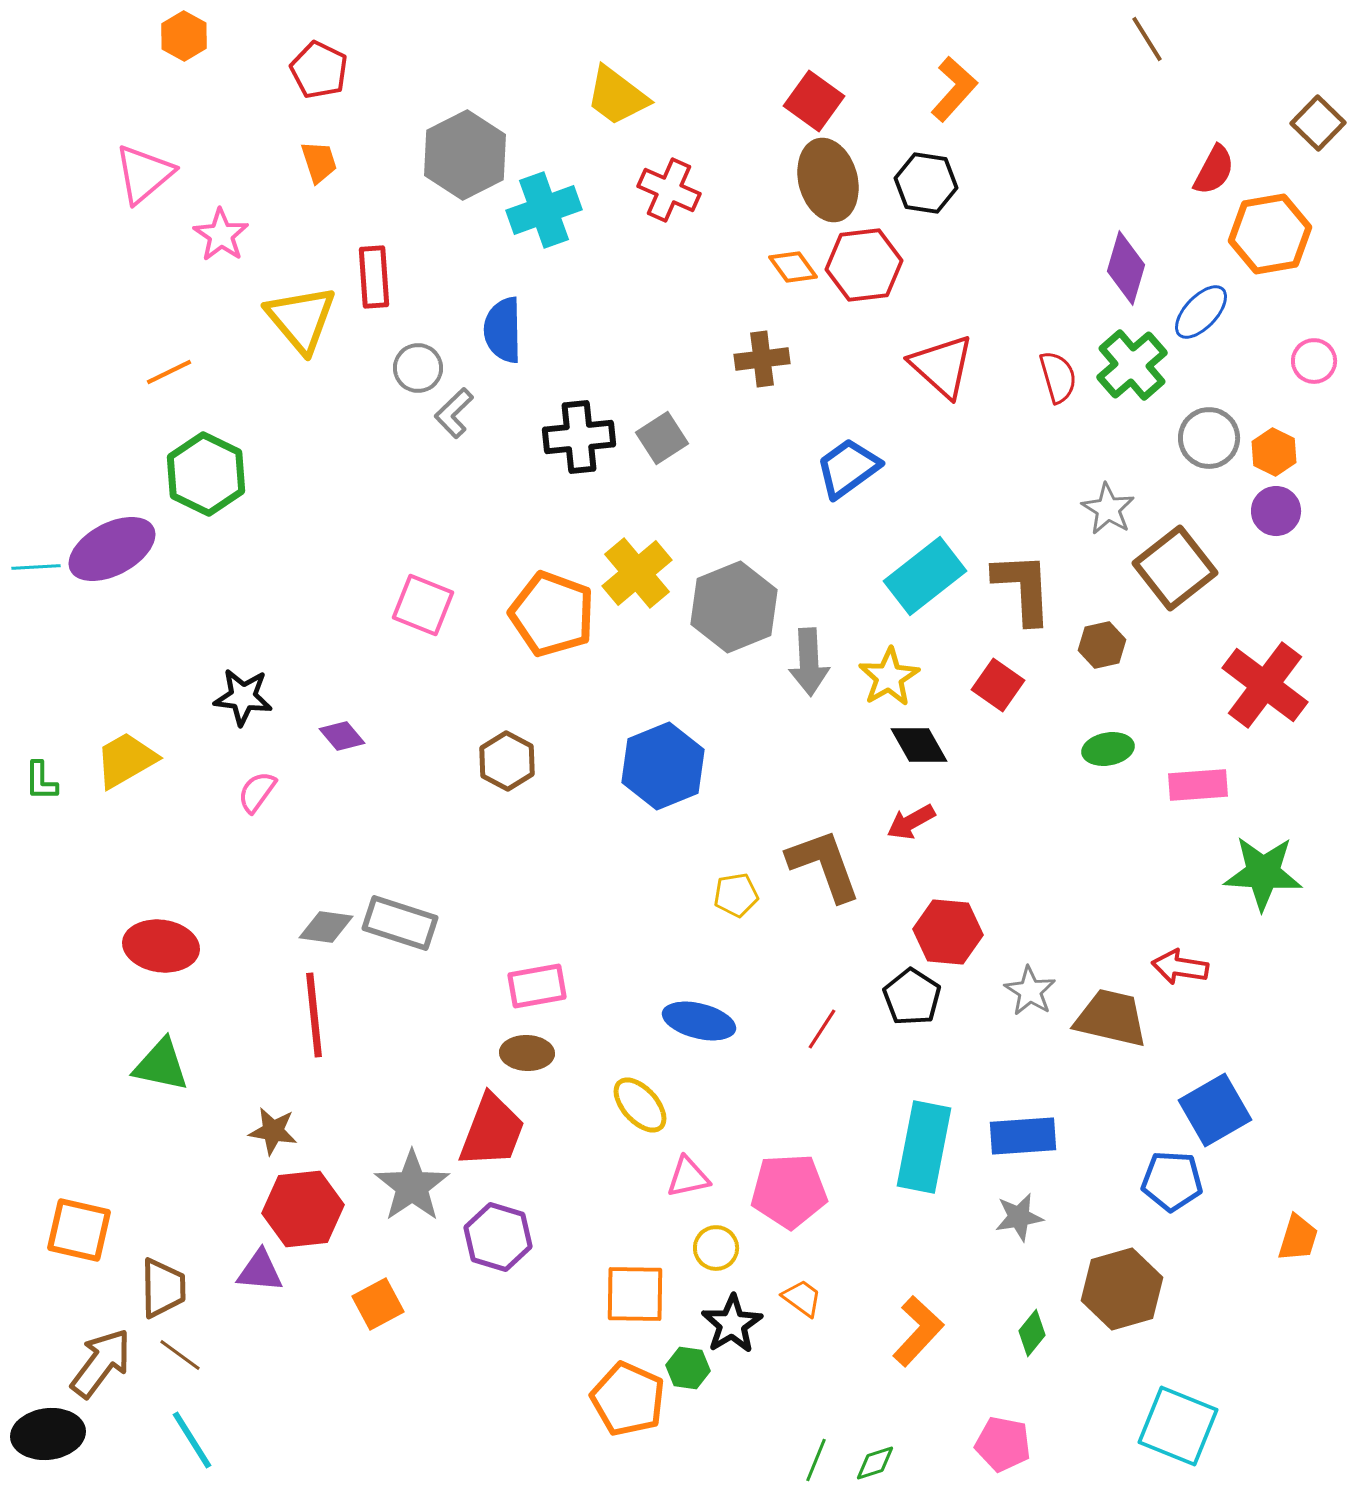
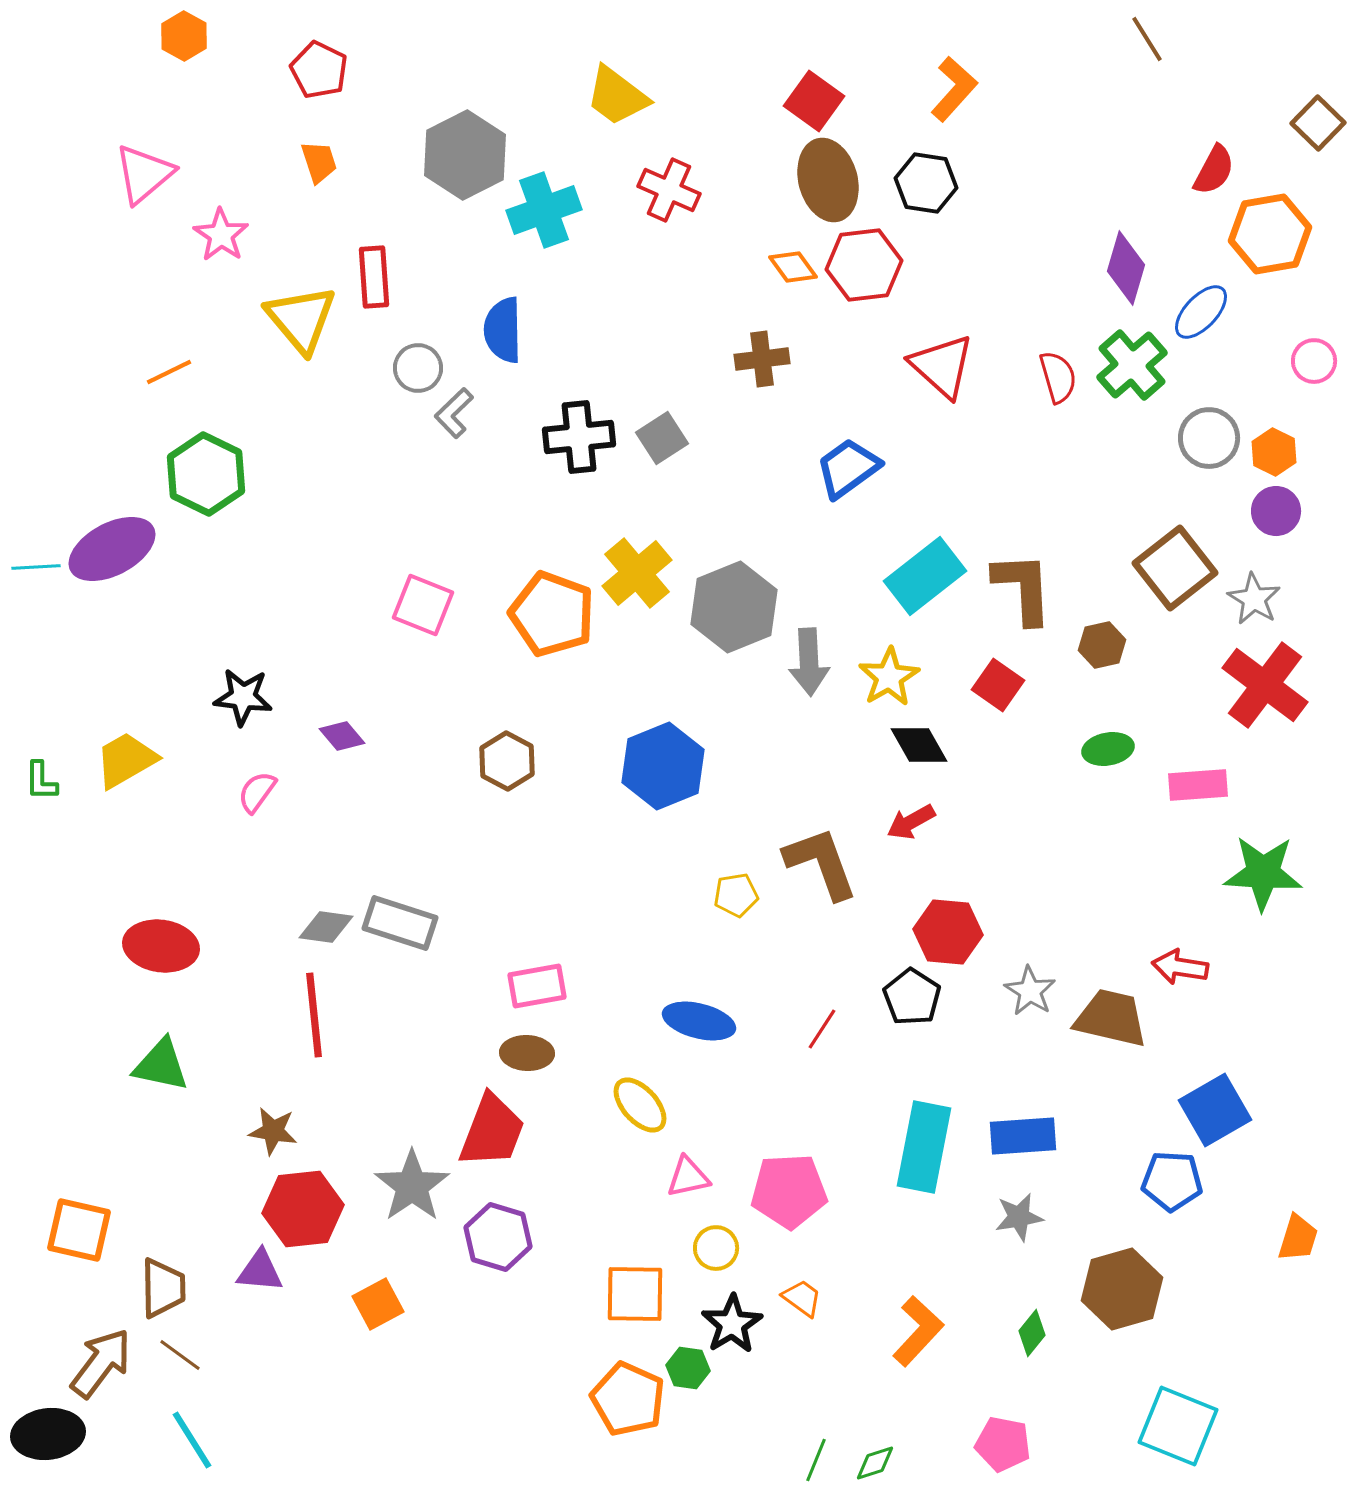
gray star at (1108, 509): moved 146 px right, 90 px down
brown L-shape at (824, 865): moved 3 px left, 2 px up
